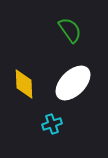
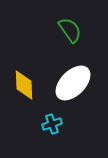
yellow diamond: moved 1 px down
